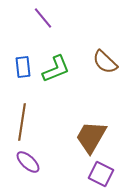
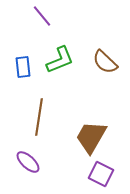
purple line: moved 1 px left, 2 px up
green L-shape: moved 4 px right, 9 px up
brown line: moved 17 px right, 5 px up
